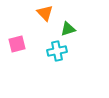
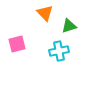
green triangle: moved 1 px right, 3 px up
cyan cross: moved 2 px right
